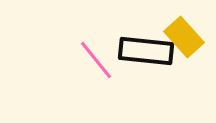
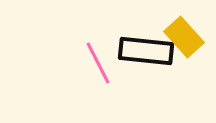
pink line: moved 2 px right, 3 px down; rotated 12 degrees clockwise
